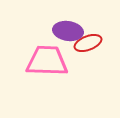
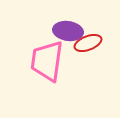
pink trapezoid: rotated 84 degrees counterclockwise
